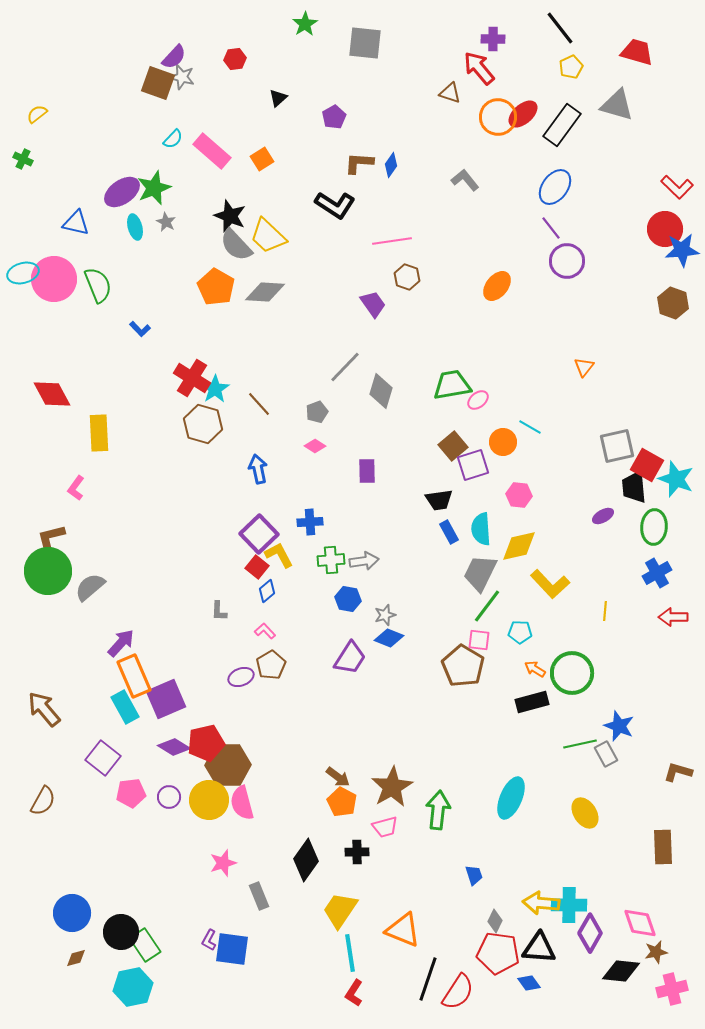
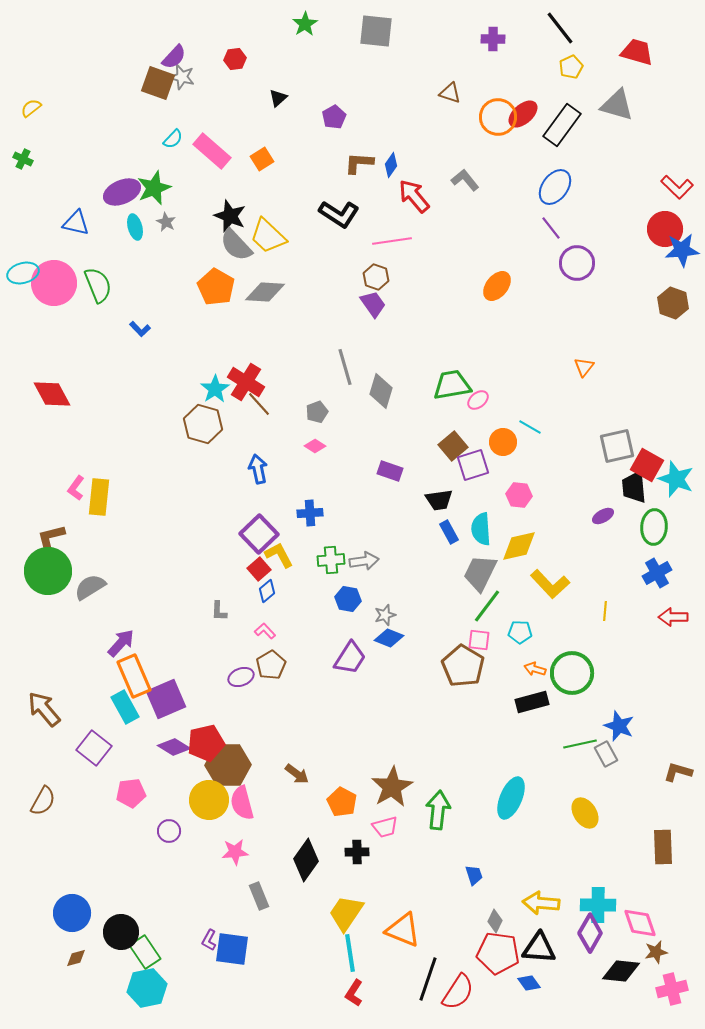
gray square at (365, 43): moved 11 px right, 12 px up
red arrow at (479, 68): moved 65 px left, 128 px down
yellow semicircle at (37, 114): moved 6 px left, 6 px up
purple ellipse at (122, 192): rotated 12 degrees clockwise
black L-shape at (335, 205): moved 4 px right, 9 px down
purple circle at (567, 261): moved 10 px right, 2 px down
brown hexagon at (407, 277): moved 31 px left
pink circle at (54, 279): moved 4 px down
gray line at (345, 367): rotated 60 degrees counterclockwise
red cross at (192, 378): moved 54 px right, 4 px down
yellow rectangle at (99, 433): moved 64 px down; rotated 9 degrees clockwise
purple rectangle at (367, 471): moved 23 px right; rotated 70 degrees counterclockwise
blue cross at (310, 522): moved 9 px up
red square at (257, 567): moved 2 px right, 2 px down; rotated 10 degrees clockwise
gray semicircle at (90, 587): rotated 8 degrees clockwise
orange arrow at (535, 669): rotated 15 degrees counterclockwise
purple square at (103, 758): moved 9 px left, 10 px up
brown arrow at (338, 777): moved 41 px left, 3 px up
purple circle at (169, 797): moved 34 px down
pink star at (223, 863): moved 12 px right, 11 px up; rotated 12 degrees clockwise
cyan cross at (569, 905): moved 29 px right
yellow trapezoid at (340, 910): moved 6 px right, 3 px down
green rectangle at (145, 945): moved 7 px down
cyan hexagon at (133, 987): moved 14 px right, 1 px down
